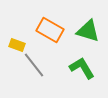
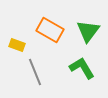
green triangle: rotated 50 degrees clockwise
gray line: moved 1 px right, 7 px down; rotated 16 degrees clockwise
